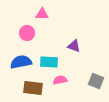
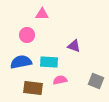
pink circle: moved 2 px down
